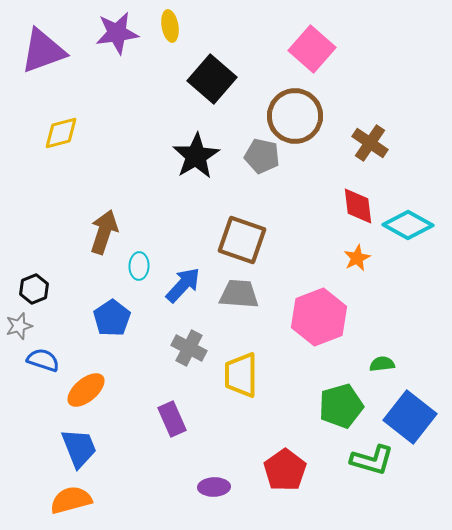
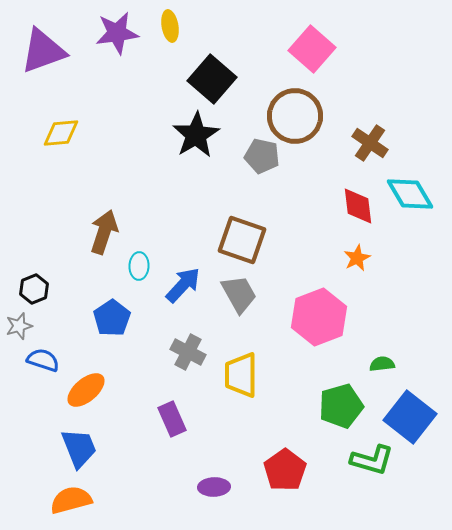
yellow diamond: rotated 9 degrees clockwise
black star: moved 21 px up
cyan diamond: moved 2 px right, 31 px up; rotated 30 degrees clockwise
gray trapezoid: rotated 57 degrees clockwise
gray cross: moved 1 px left, 4 px down
